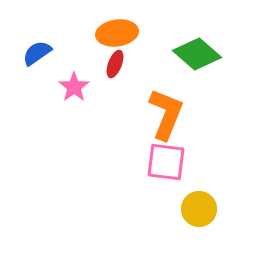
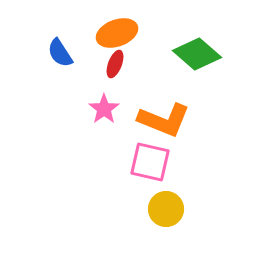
orange ellipse: rotated 12 degrees counterclockwise
blue semicircle: moved 23 px right; rotated 88 degrees counterclockwise
pink star: moved 30 px right, 22 px down
orange L-shape: moved 2 px left, 6 px down; rotated 90 degrees clockwise
pink square: moved 16 px left; rotated 6 degrees clockwise
yellow circle: moved 33 px left
